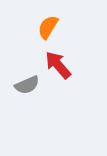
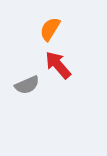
orange semicircle: moved 2 px right, 2 px down
